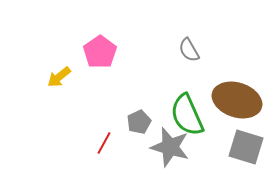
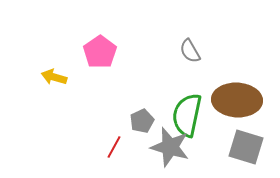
gray semicircle: moved 1 px right, 1 px down
yellow arrow: moved 5 px left; rotated 55 degrees clockwise
brown ellipse: rotated 15 degrees counterclockwise
green semicircle: rotated 36 degrees clockwise
gray pentagon: moved 3 px right, 1 px up
red line: moved 10 px right, 4 px down
